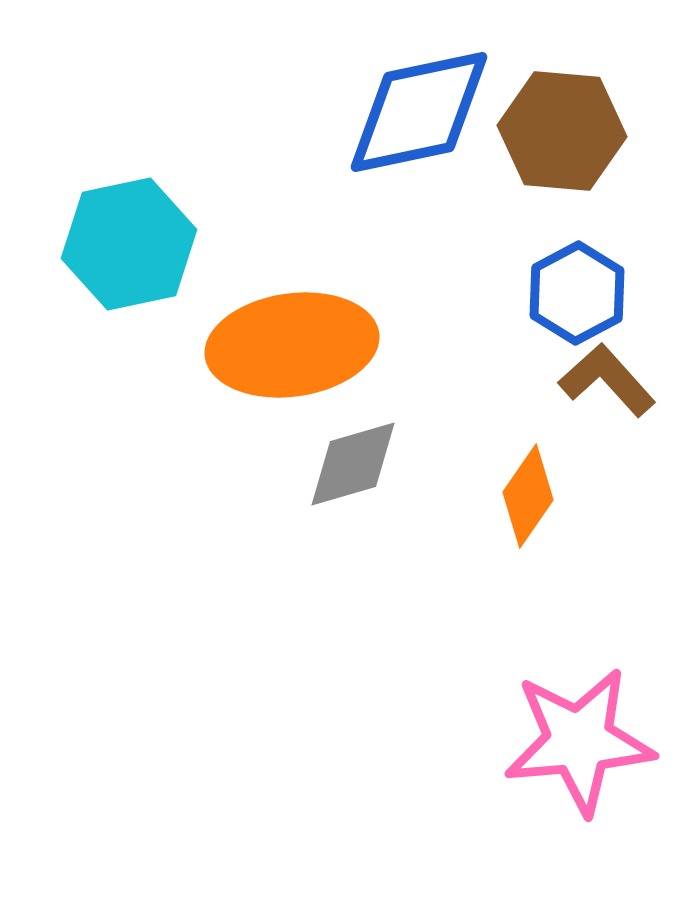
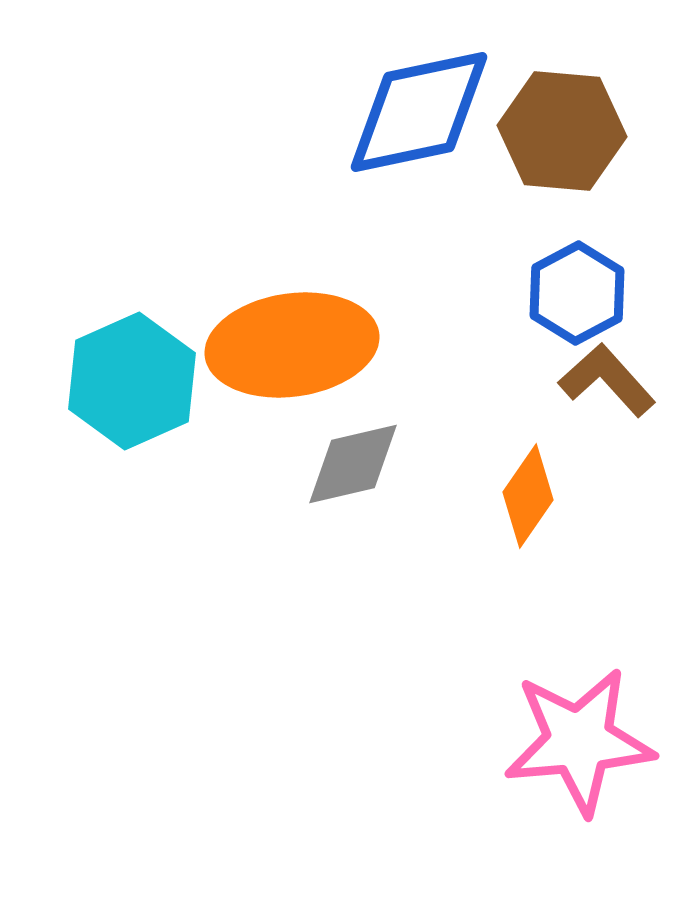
cyan hexagon: moved 3 px right, 137 px down; rotated 12 degrees counterclockwise
gray diamond: rotated 3 degrees clockwise
